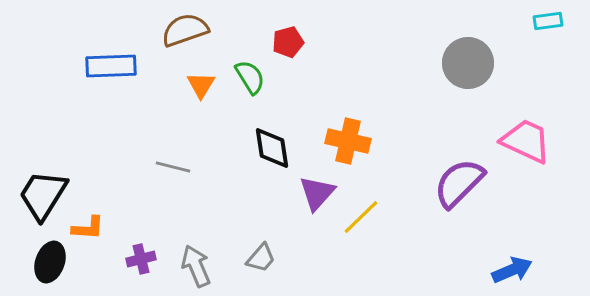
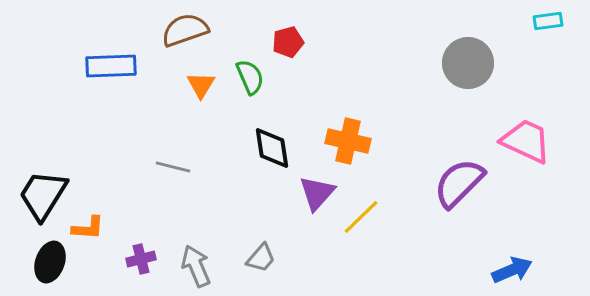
green semicircle: rotated 9 degrees clockwise
